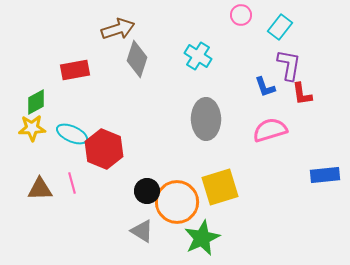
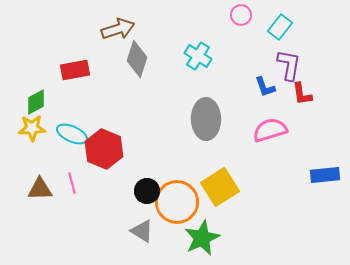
yellow square: rotated 15 degrees counterclockwise
